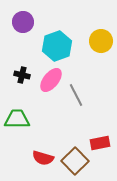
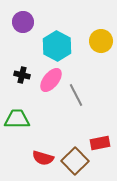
cyan hexagon: rotated 12 degrees counterclockwise
